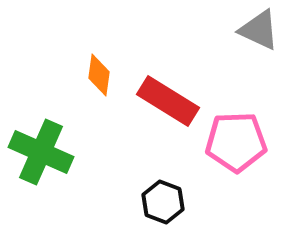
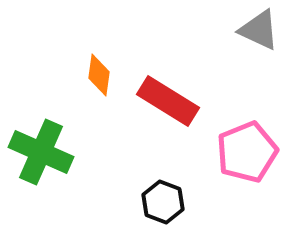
pink pentagon: moved 11 px right, 10 px down; rotated 20 degrees counterclockwise
